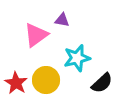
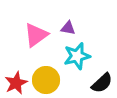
purple triangle: moved 6 px right, 8 px down
cyan star: moved 2 px up
red star: rotated 15 degrees clockwise
